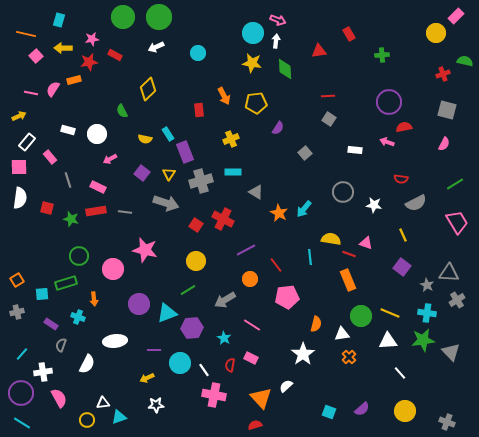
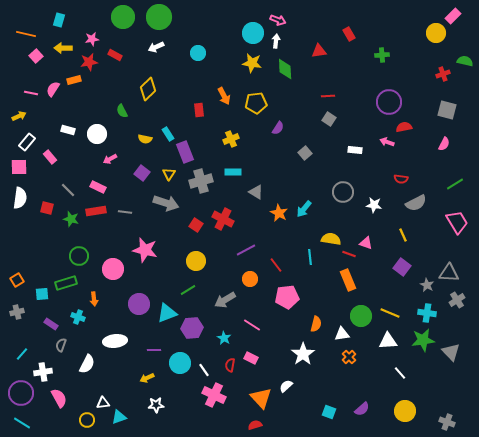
pink rectangle at (456, 16): moved 3 px left
gray line at (68, 180): moved 10 px down; rotated 28 degrees counterclockwise
pink cross at (214, 395): rotated 15 degrees clockwise
